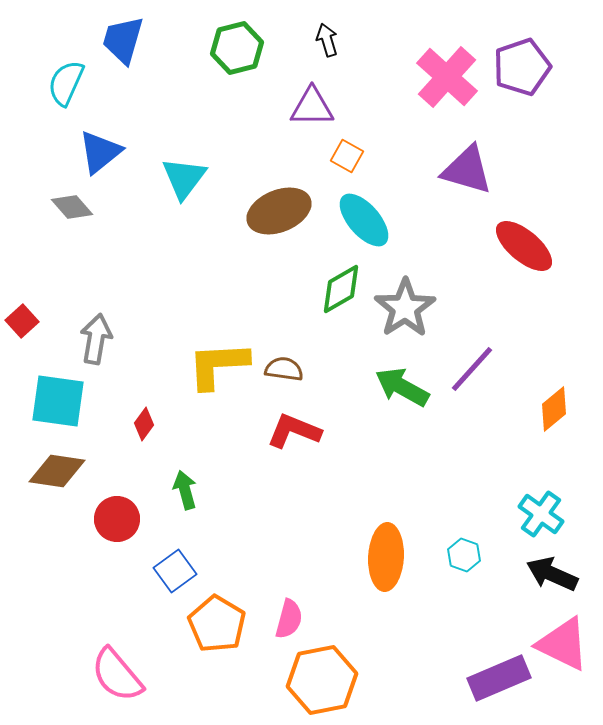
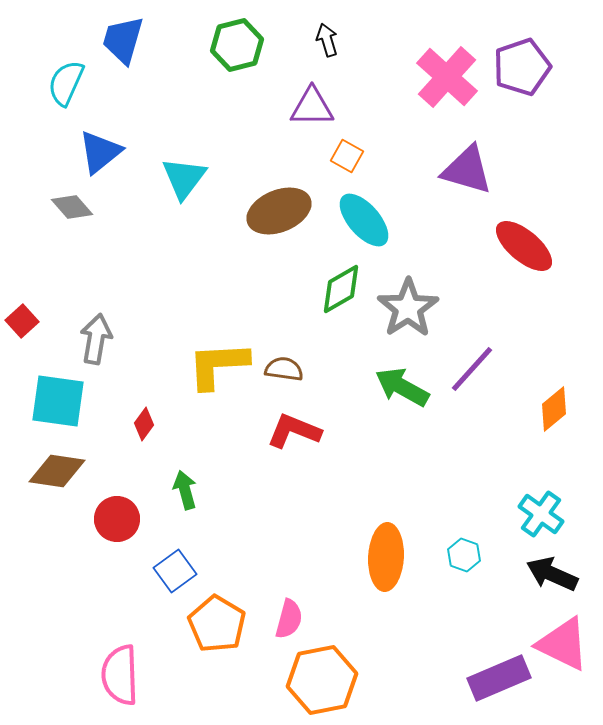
green hexagon at (237, 48): moved 3 px up
gray star at (405, 308): moved 3 px right
pink semicircle at (117, 675): moved 3 px right; rotated 38 degrees clockwise
